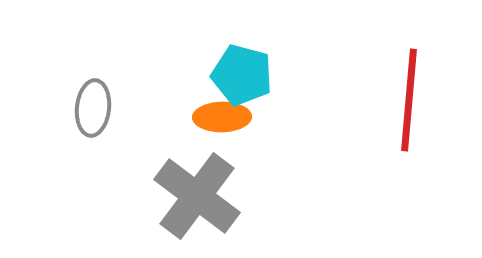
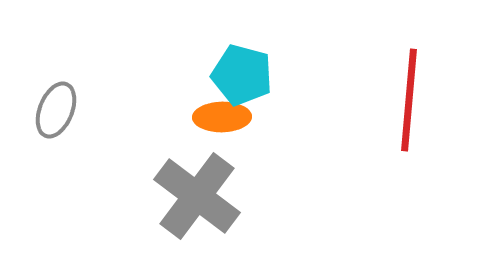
gray ellipse: moved 37 px left, 2 px down; rotated 16 degrees clockwise
